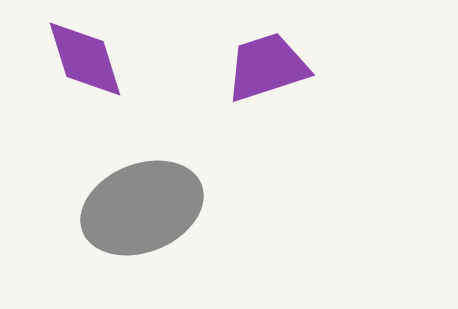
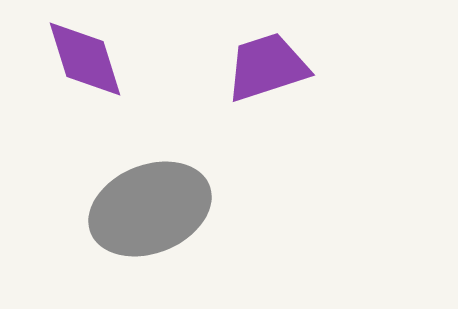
gray ellipse: moved 8 px right, 1 px down
